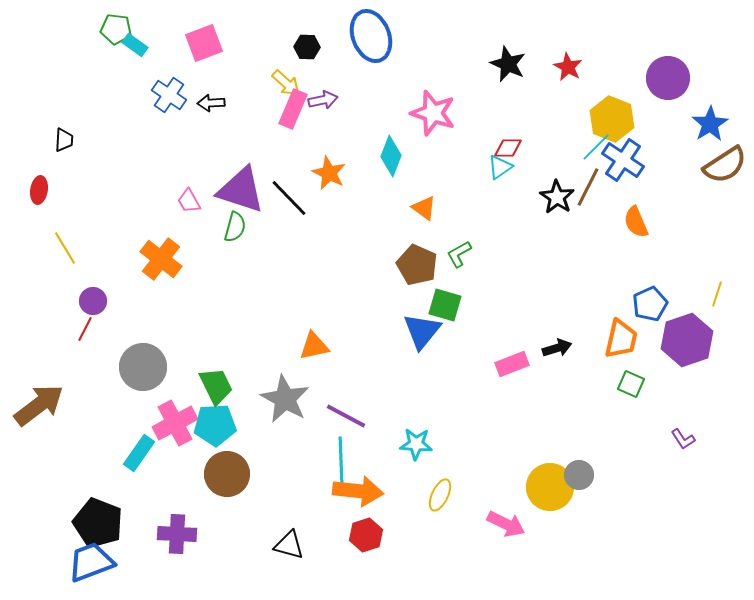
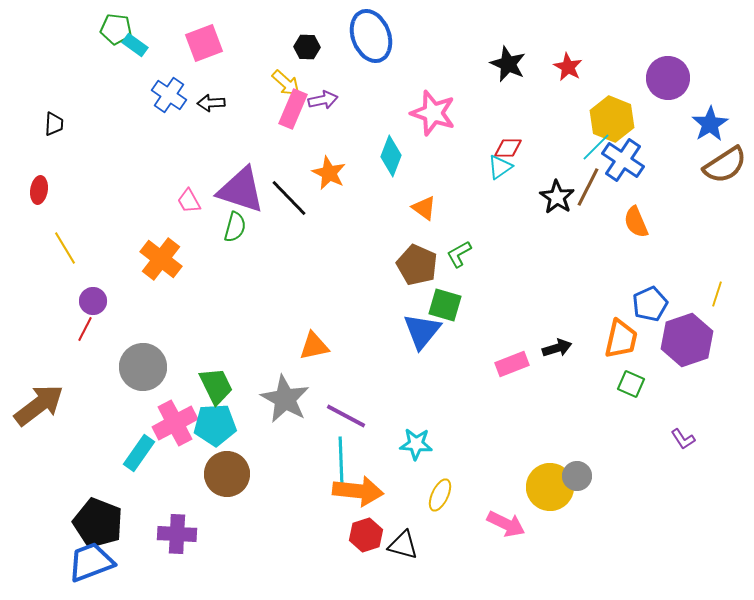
black trapezoid at (64, 140): moved 10 px left, 16 px up
gray circle at (579, 475): moved 2 px left, 1 px down
black triangle at (289, 545): moved 114 px right
